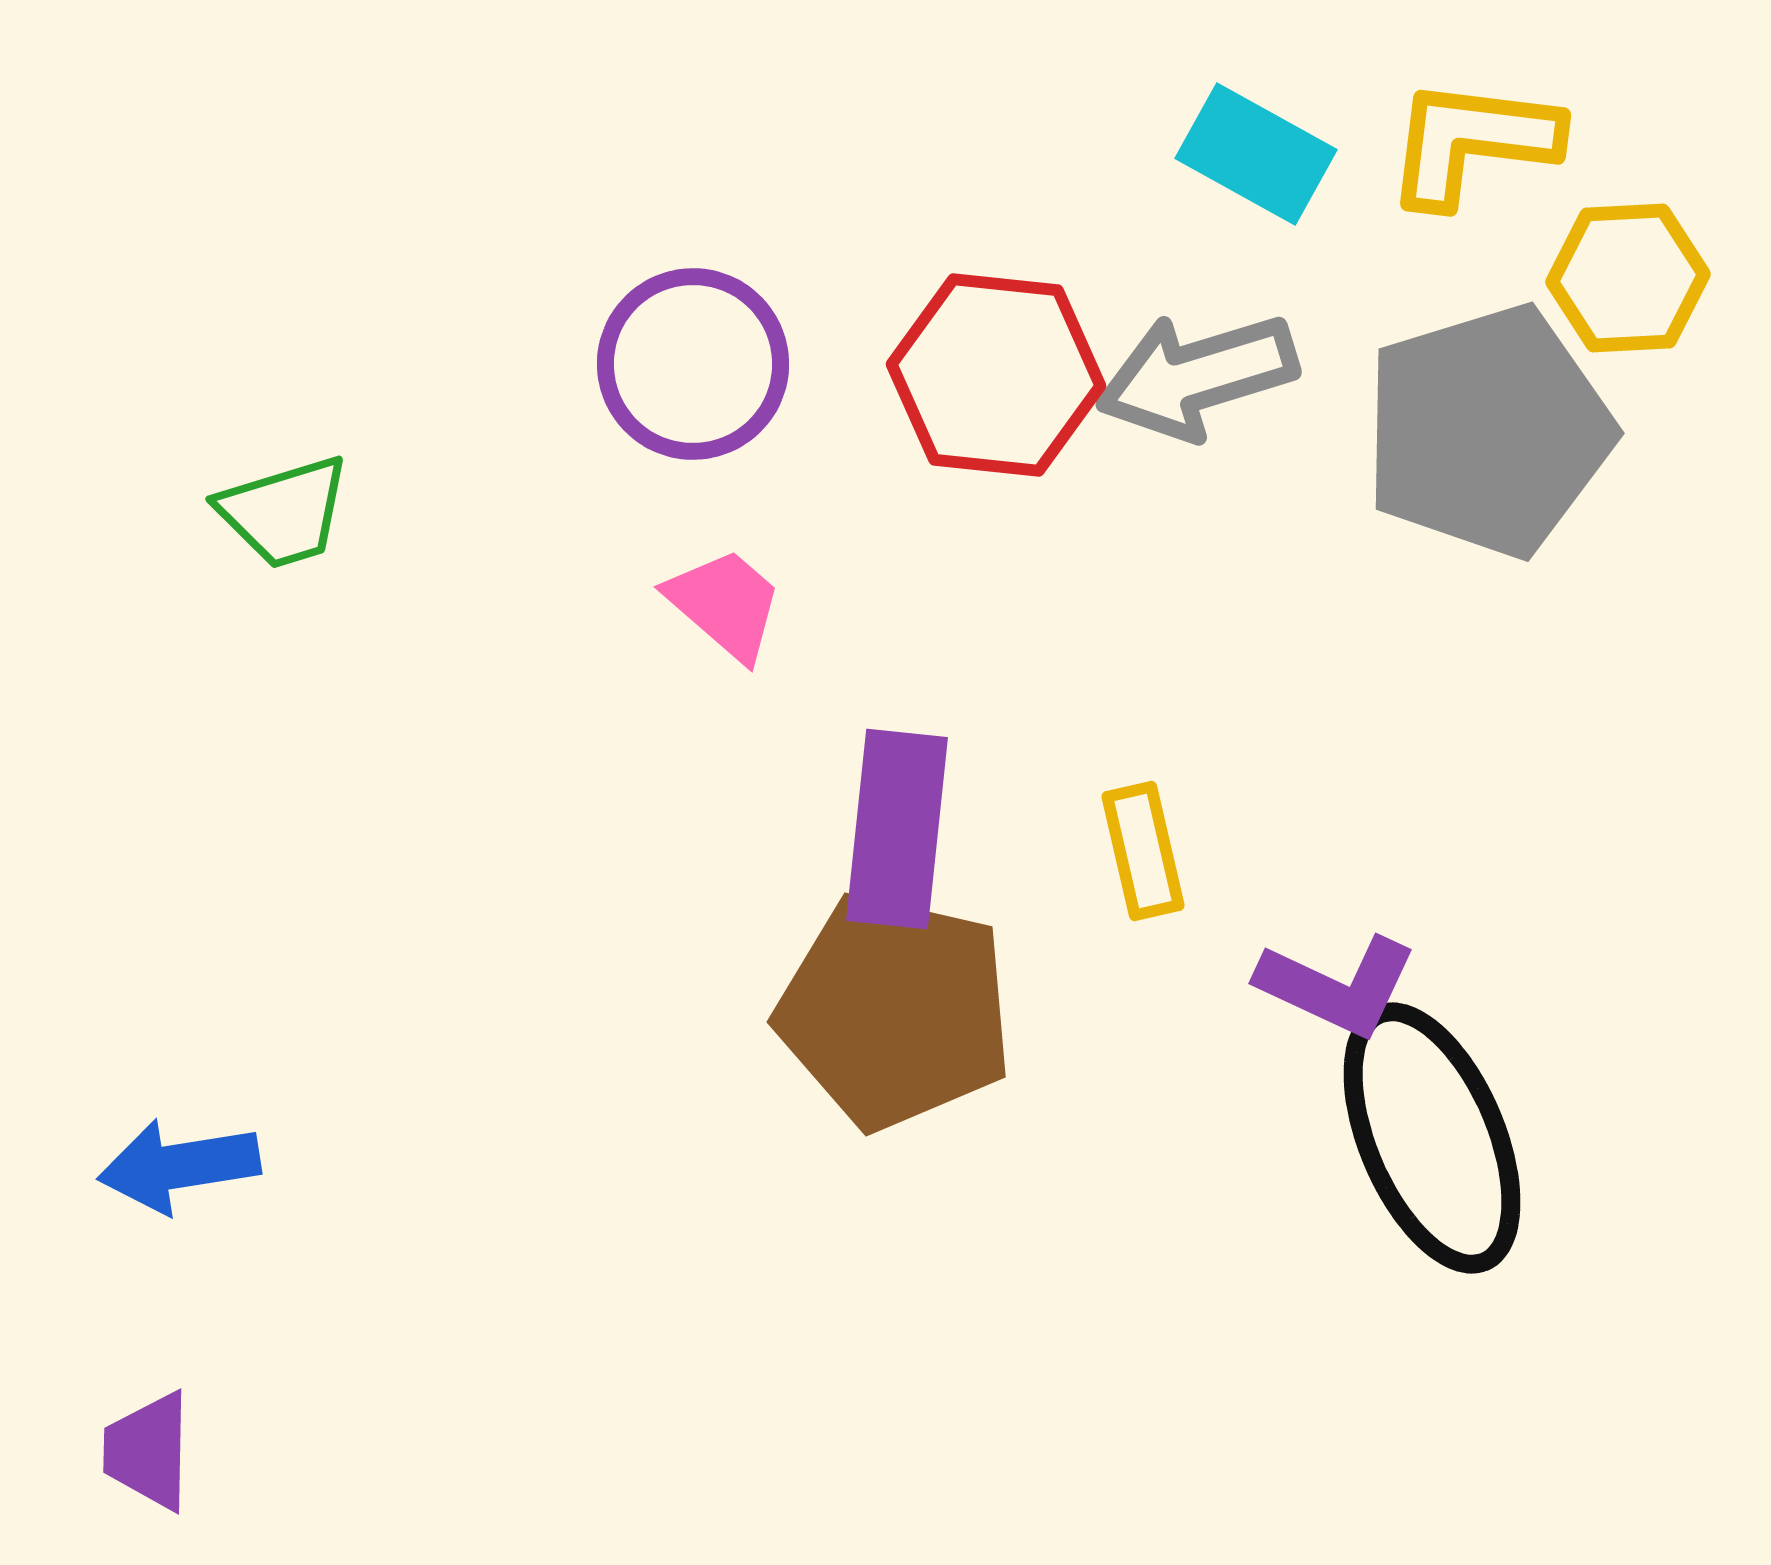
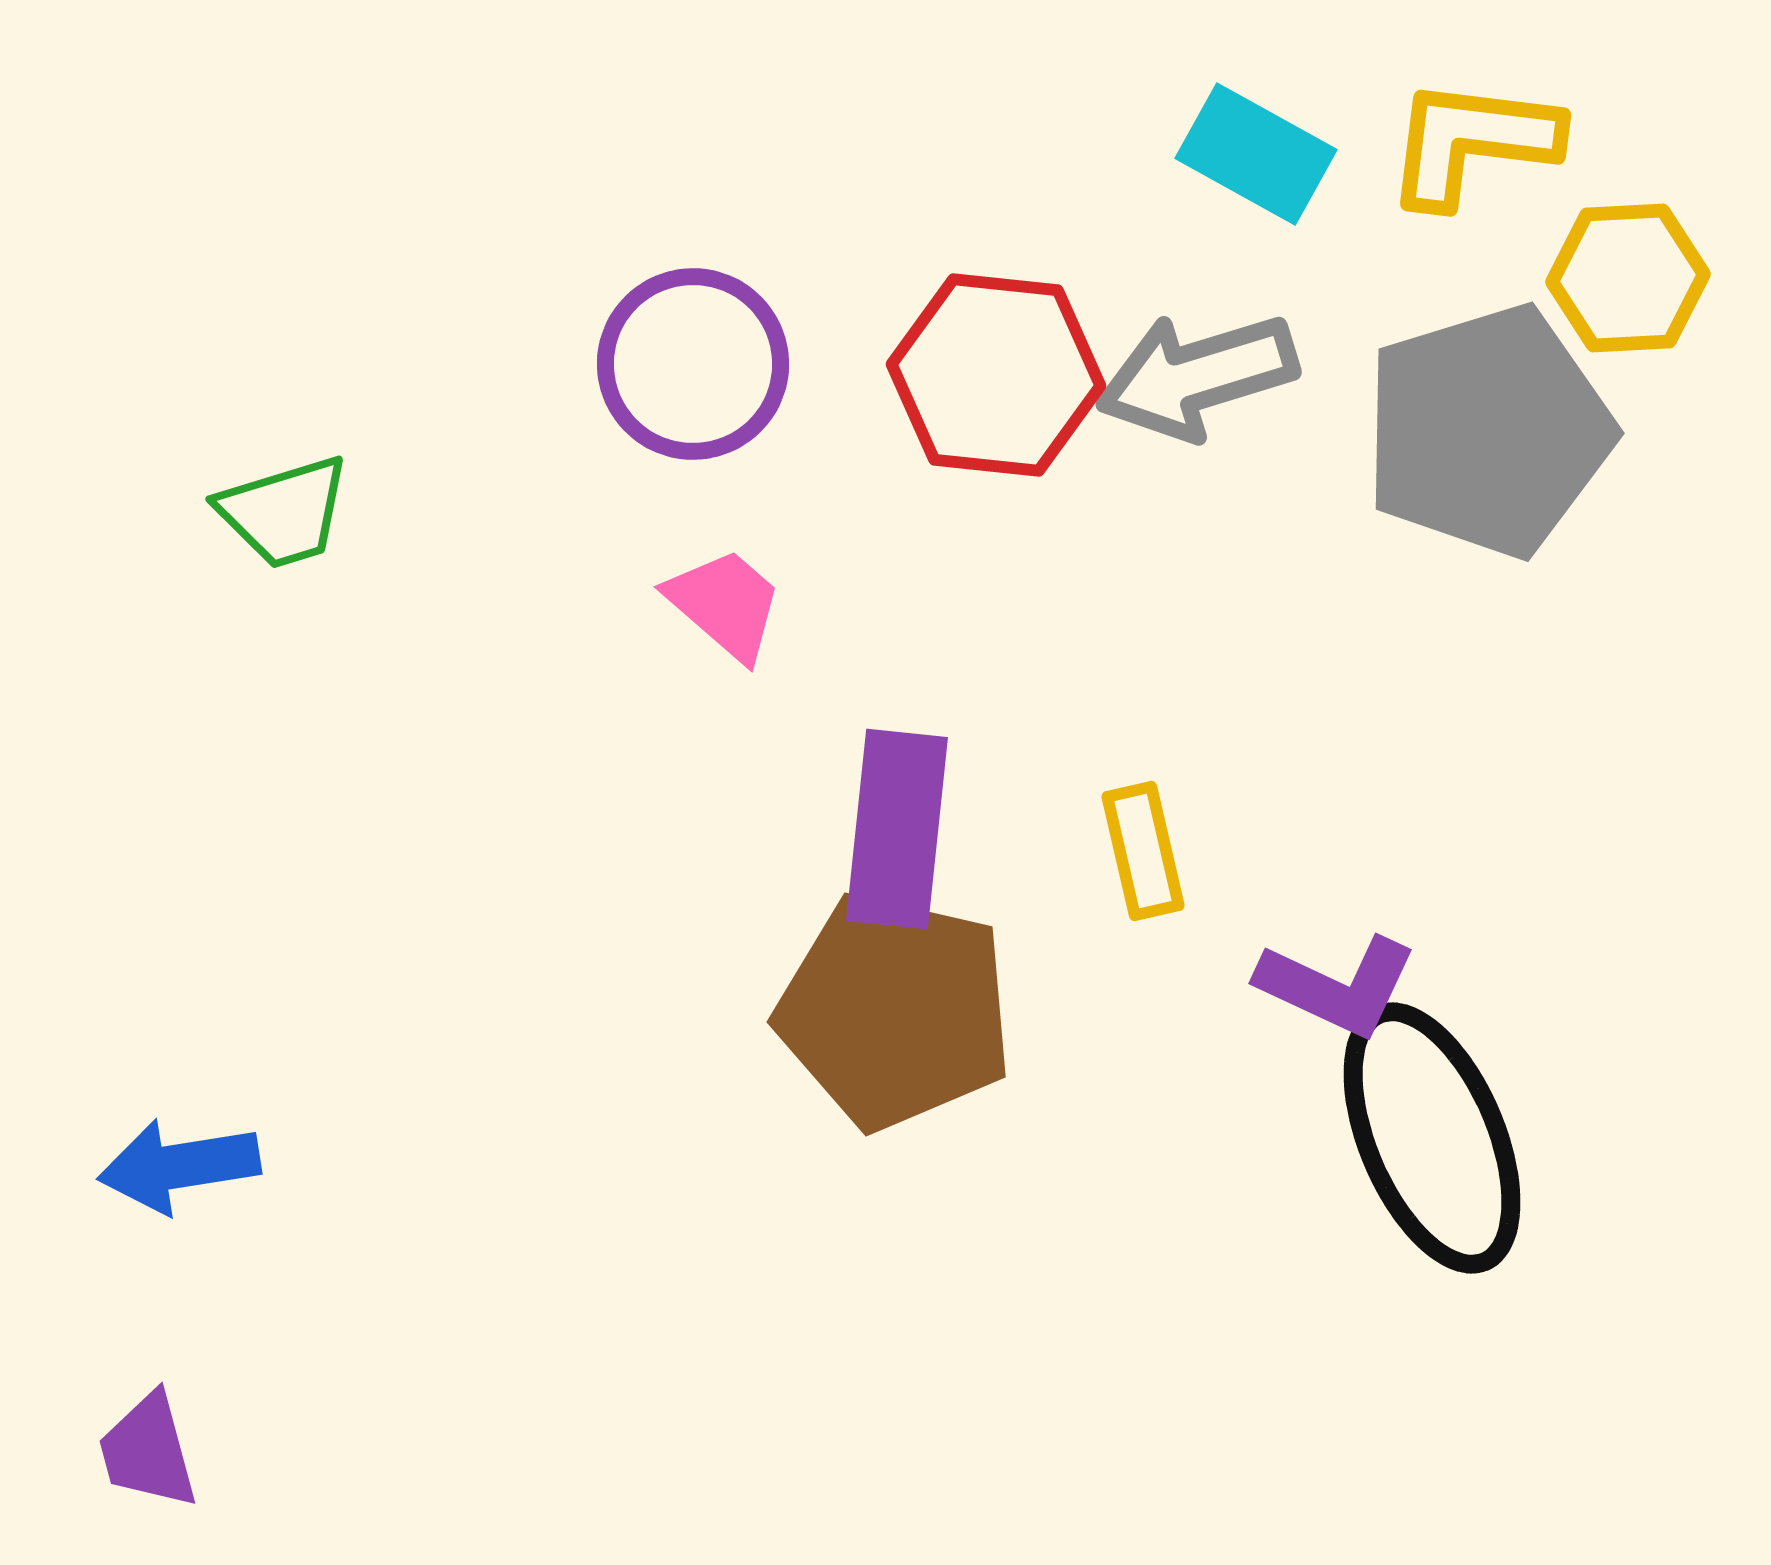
purple trapezoid: rotated 16 degrees counterclockwise
